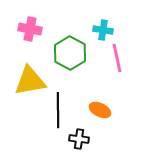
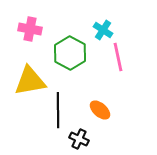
cyan cross: rotated 24 degrees clockwise
pink line: moved 1 px right, 1 px up
orange ellipse: rotated 15 degrees clockwise
black cross: rotated 18 degrees clockwise
